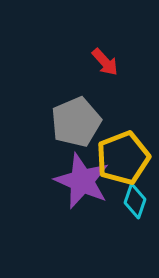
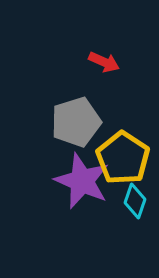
red arrow: moved 1 px left; rotated 24 degrees counterclockwise
gray pentagon: rotated 6 degrees clockwise
yellow pentagon: rotated 18 degrees counterclockwise
